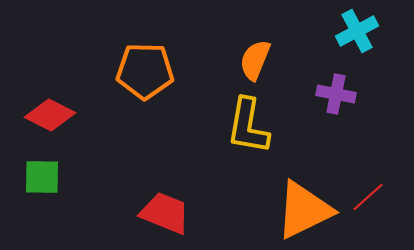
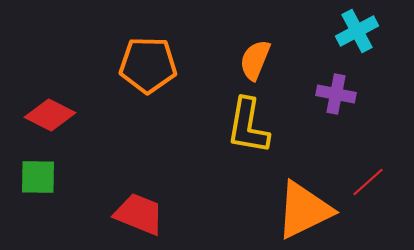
orange pentagon: moved 3 px right, 6 px up
green square: moved 4 px left
red line: moved 15 px up
red trapezoid: moved 26 px left, 1 px down
